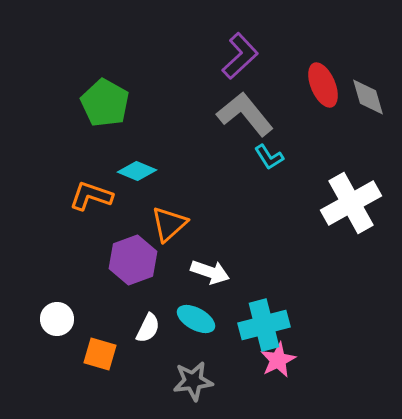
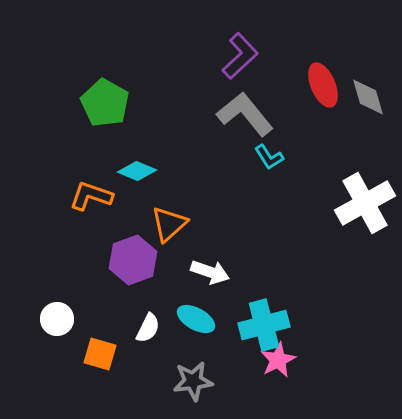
white cross: moved 14 px right
